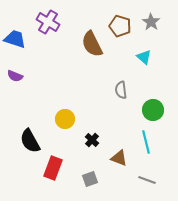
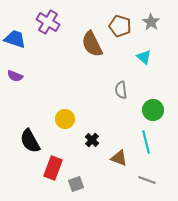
gray square: moved 14 px left, 5 px down
